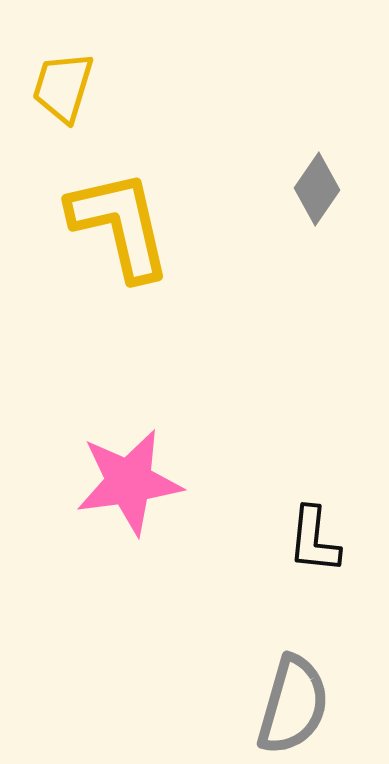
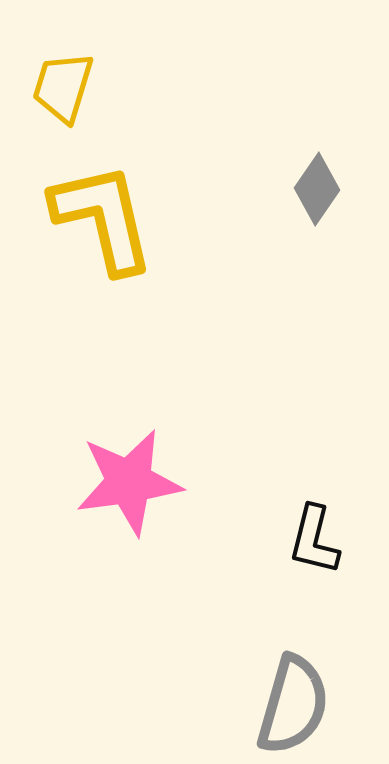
yellow L-shape: moved 17 px left, 7 px up
black L-shape: rotated 8 degrees clockwise
